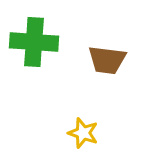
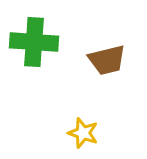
brown trapezoid: rotated 21 degrees counterclockwise
